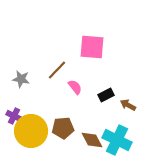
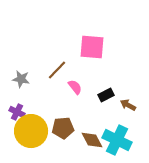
purple cross: moved 3 px right, 4 px up
